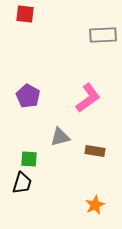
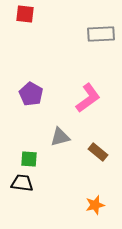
gray rectangle: moved 2 px left, 1 px up
purple pentagon: moved 3 px right, 2 px up
brown rectangle: moved 3 px right, 1 px down; rotated 30 degrees clockwise
black trapezoid: rotated 100 degrees counterclockwise
orange star: rotated 12 degrees clockwise
